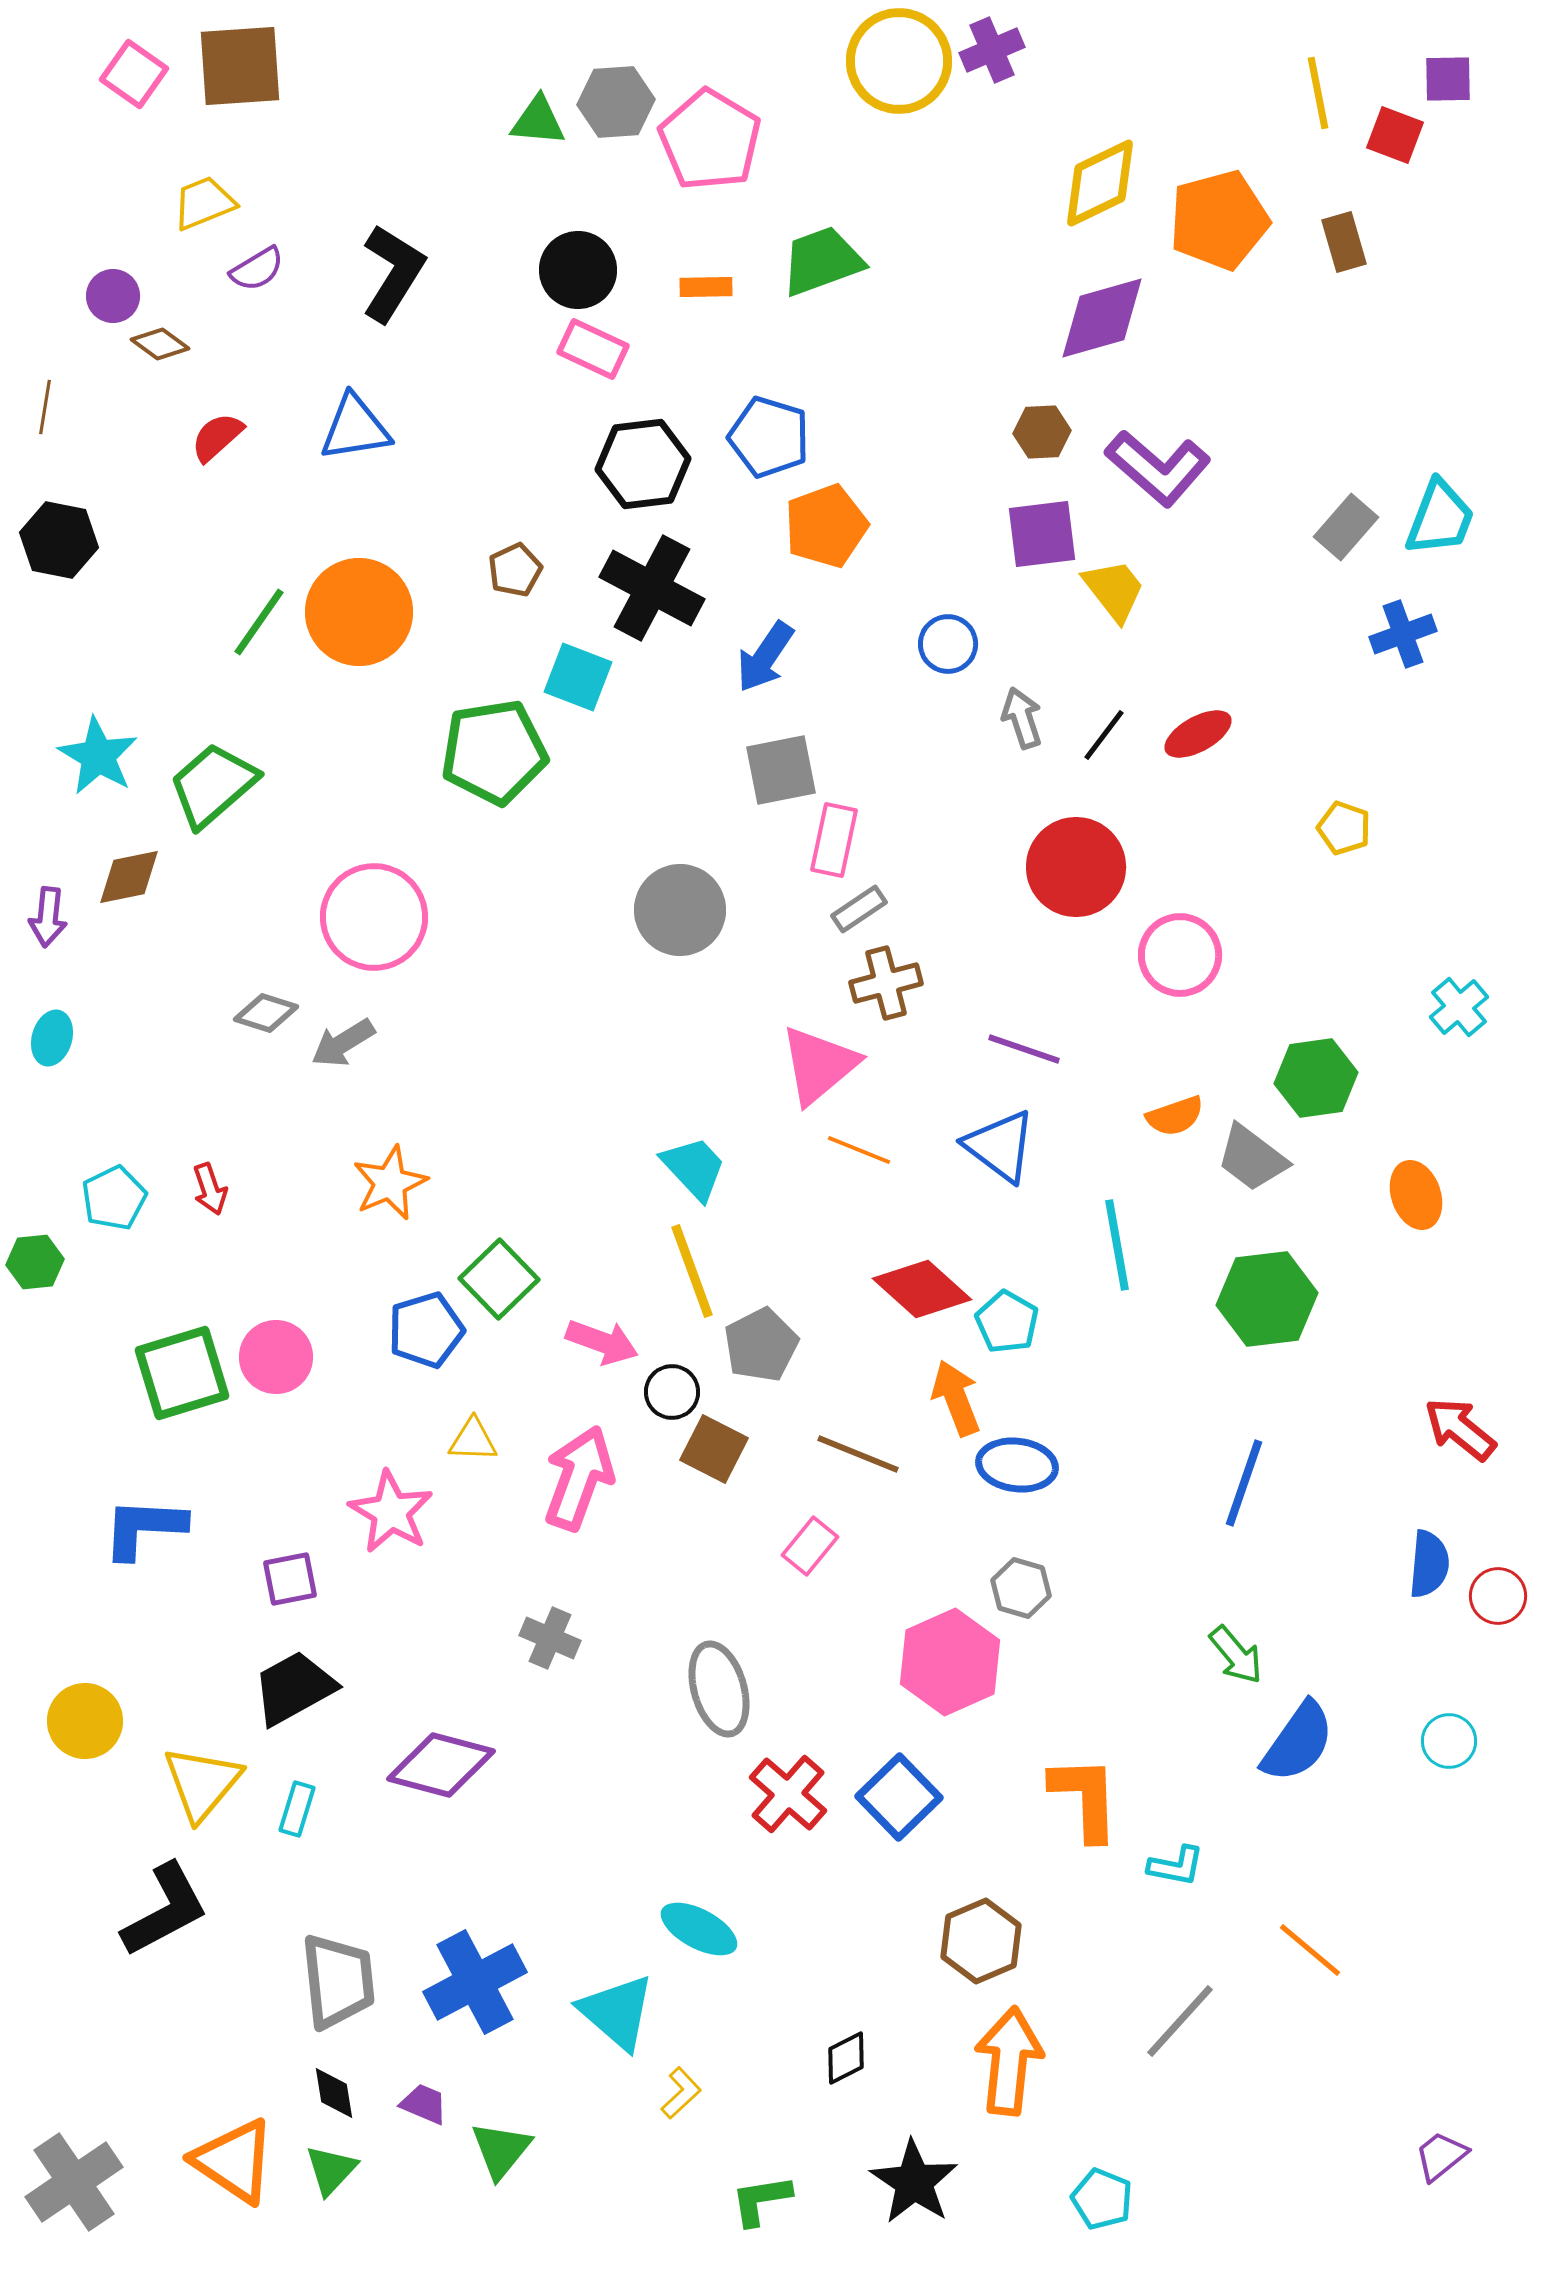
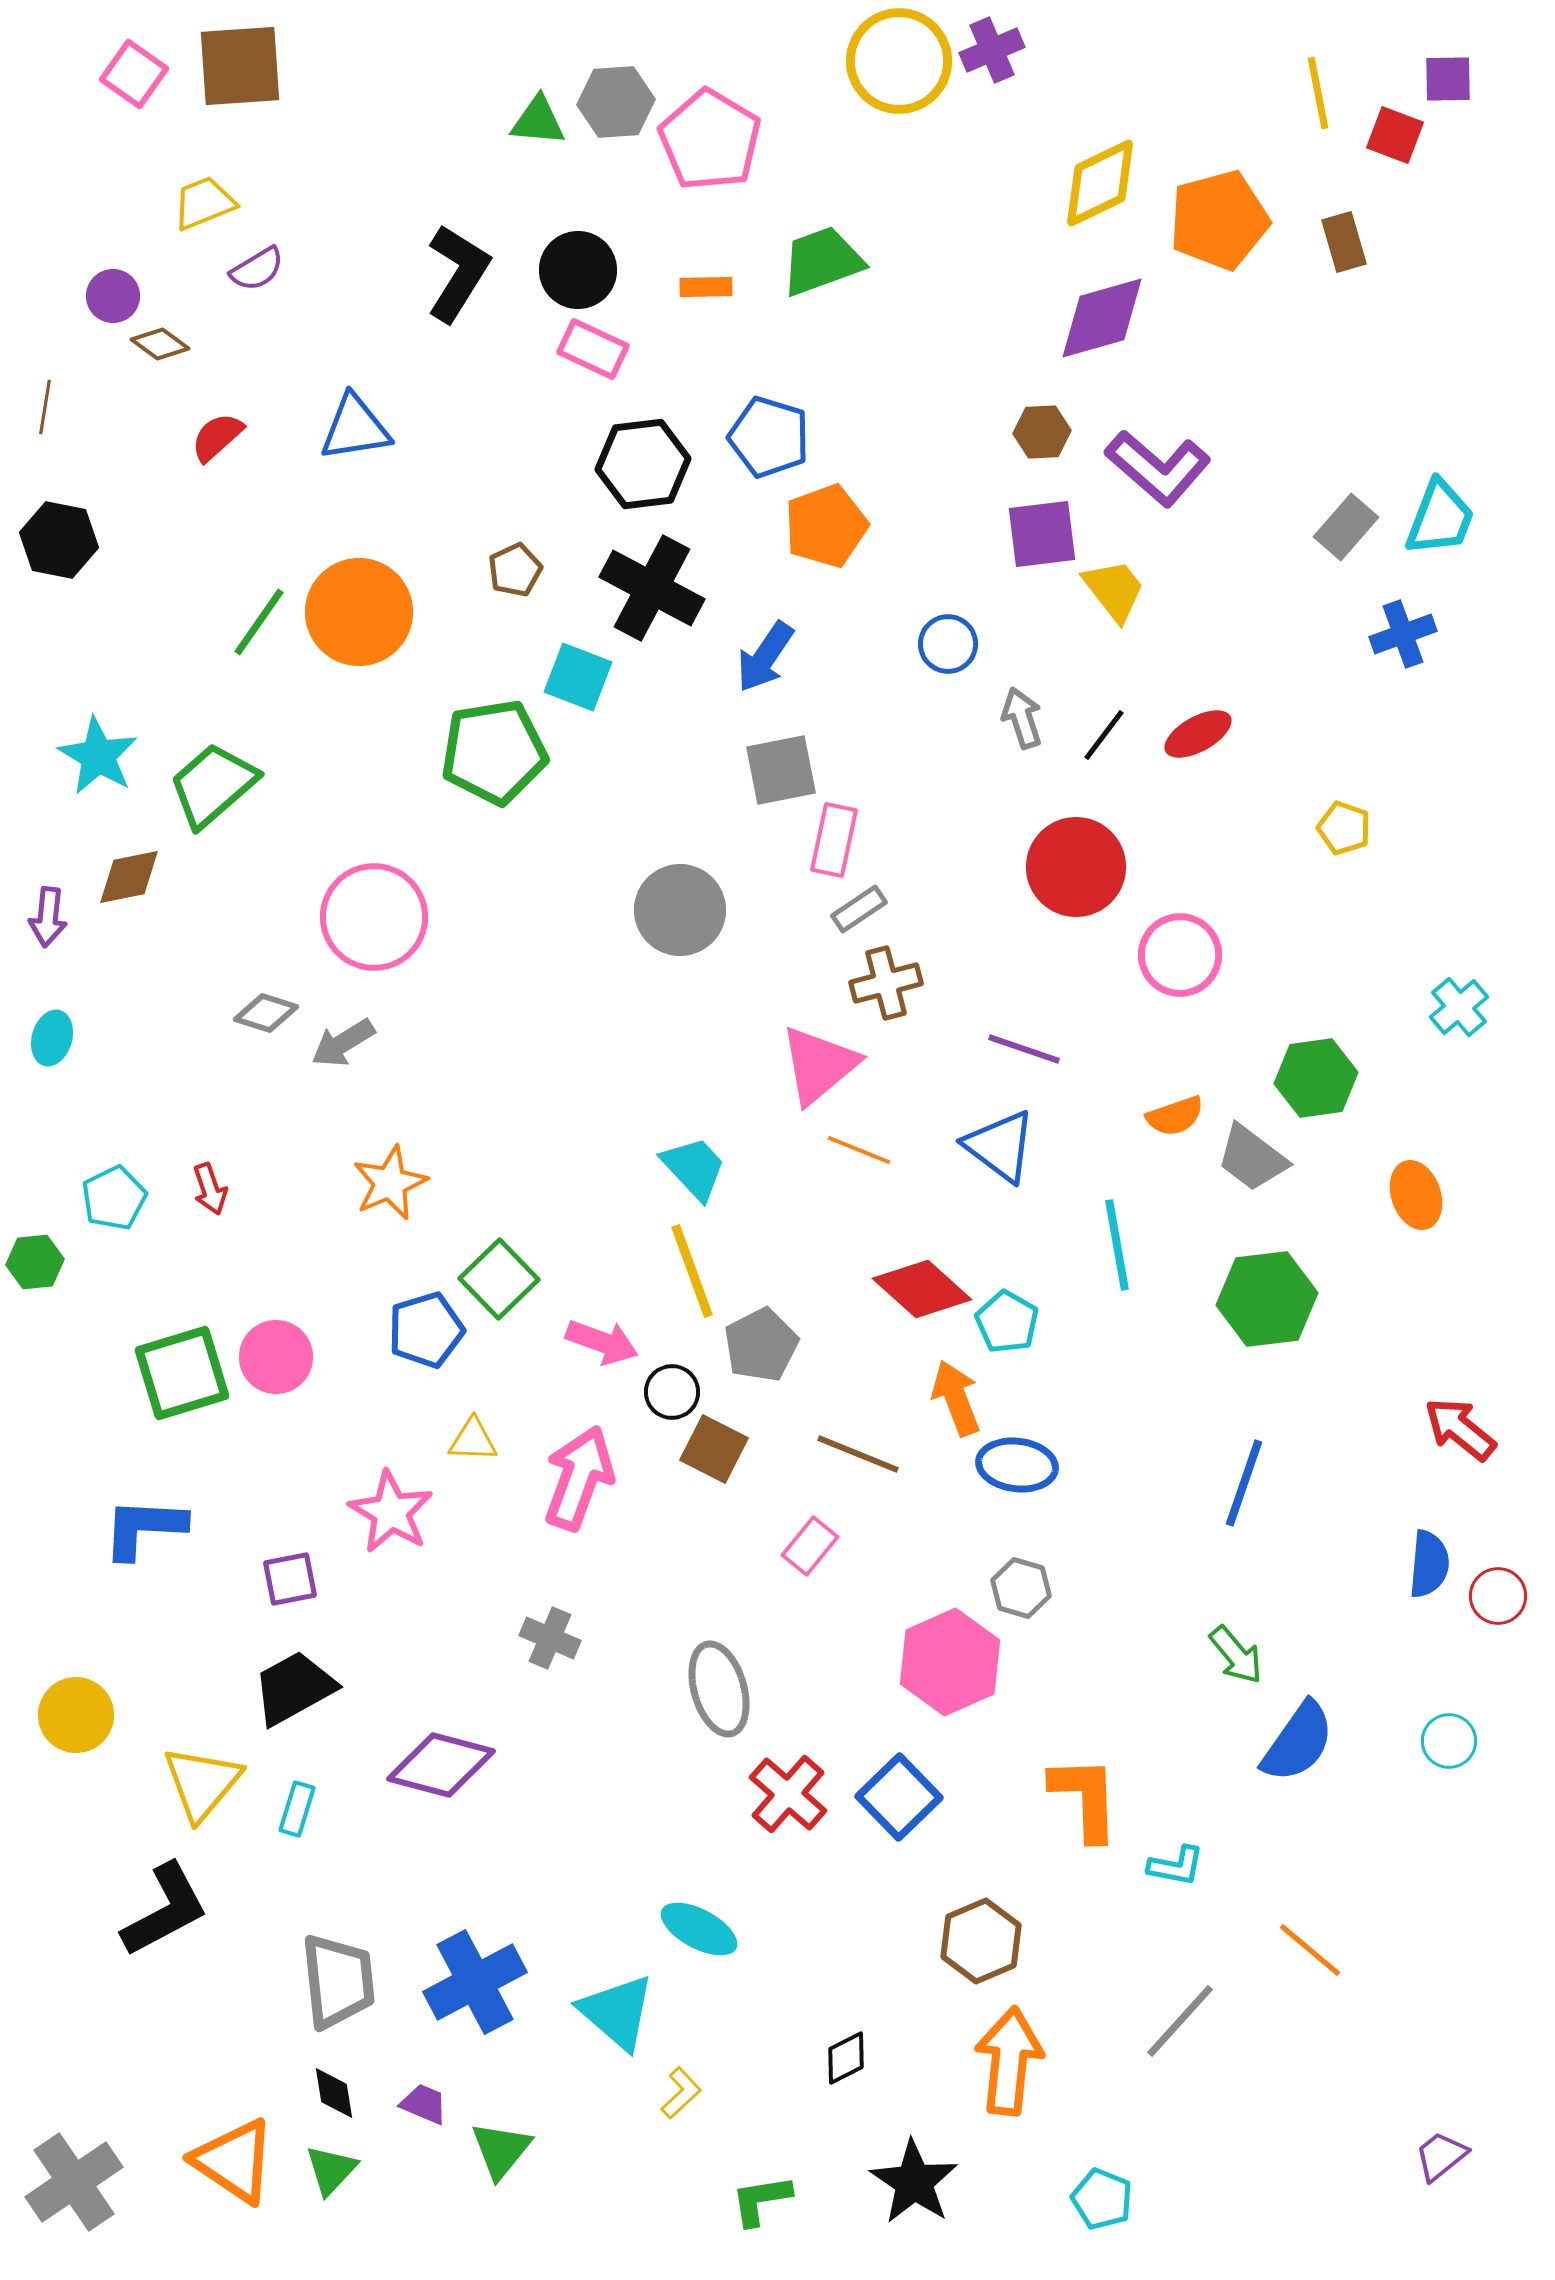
black L-shape at (393, 273): moved 65 px right
yellow circle at (85, 1721): moved 9 px left, 6 px up
